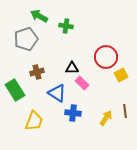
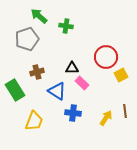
green arrow: rotated 12 degrees clockwise
gray pentagon: moved 1 px right
blue triangle: moved 2 px up
